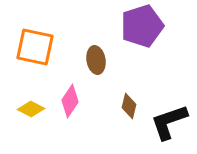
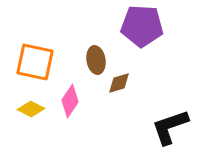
purple pentagon: rotated 21 degrees clockwise
orange square: moved 15 px down
brown diamond: moved 10 px left, 23 px up; rotated 60 degrees clockwise
black L-shape: moved 1 px right, 5 px down
